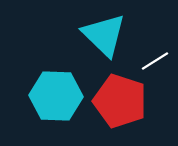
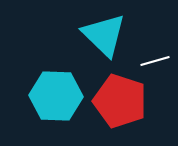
white line: rotated 16 degrees clockwise
